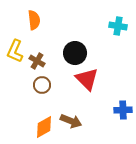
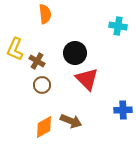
orange semicircle: moved 11 px right, 6 px up
yellow L-shape: moved 2 px up
